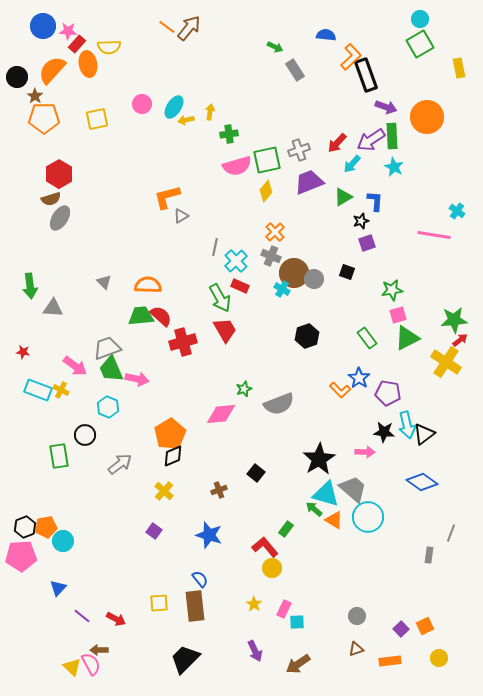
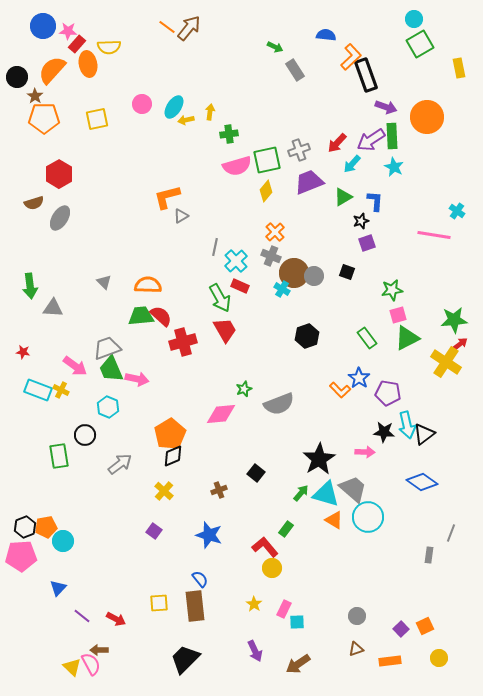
cyan circle at (420, 19): moved 6 px left
brown semicircle at (51, 199): moved 17 px left, 4 px down
gray circle at (314, 279): moved 3 px up
red arrow at (460, 340): moved 4 px down
green arrow at (314, 509): moved 13 px left, 16 px up; rotated 90 degrees clockwise
